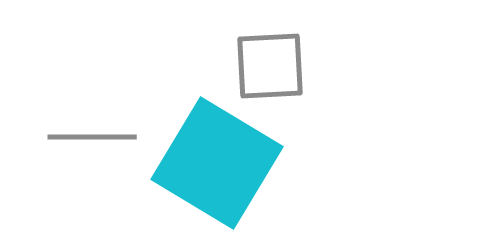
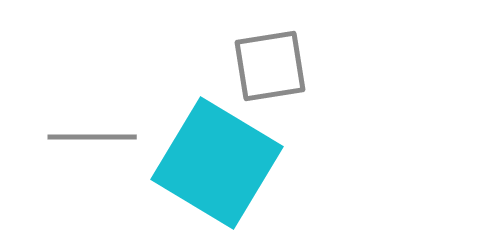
gray square: rotated 6 degrees counterclockwise
